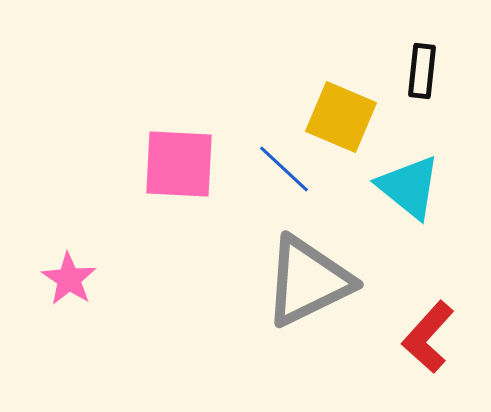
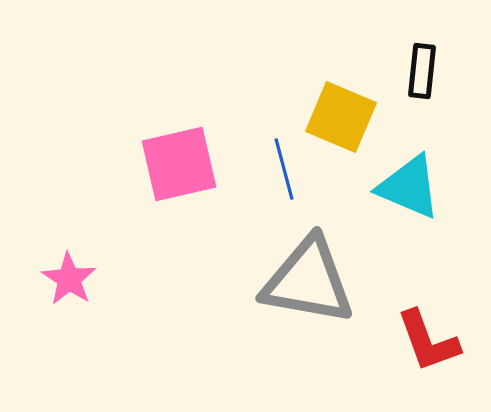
pink square: rotated 16 degrees counterclockwise
blue line: rotated 32 degrees clockwise
cyan triangle: rotated 16 degrees counterclockwise
gray triangle: rotated 36 degrees clockwise
red L-shape: moved 4 px down; rotated 62 degrees counterclockwise
